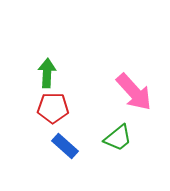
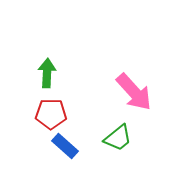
red pentagon: moved 2 px left, 6 px down
